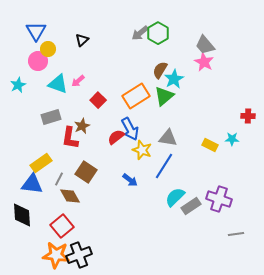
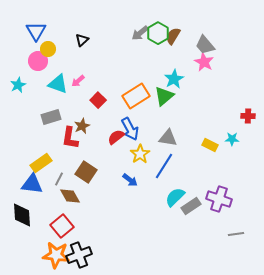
brown semicircle at (160, 70): moved 13 px right, 34 px up
yellow star at (142, 150): moved 2 px left, 4 px down; rotated 18 degrees clockwise
